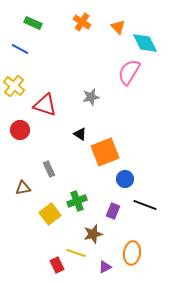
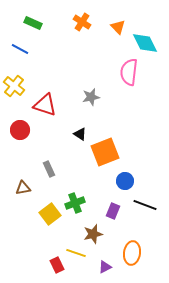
pink semicircle: rotated 24 degrees counterclockwise
blue circle: moved 2 px down
green cross: moved 2 px left, 2 px down
